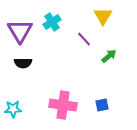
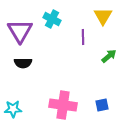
cyan cross: moved 3 px up; rotated 30 degrees counterclockwise
purple line: moved 1 px left, 2 px up; rotated 42 degrees clockwise
